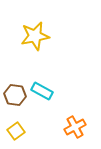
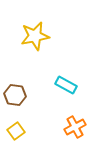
cyan rectangle: moved 24 px right, 6 px up
